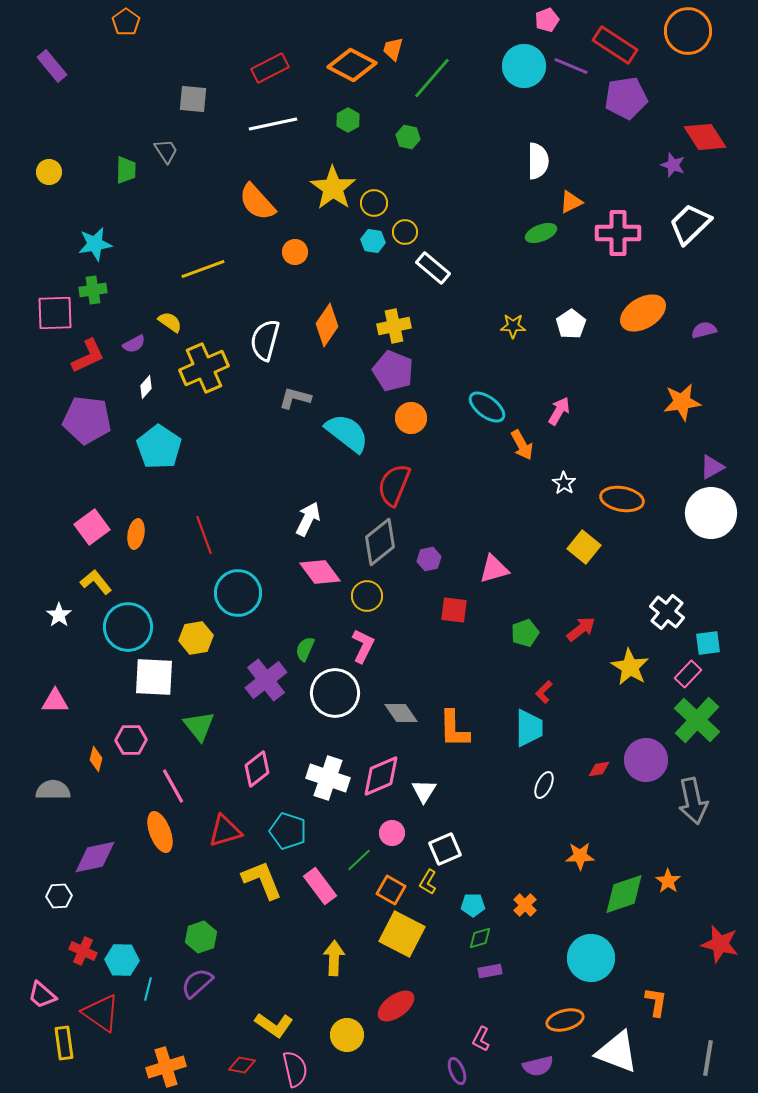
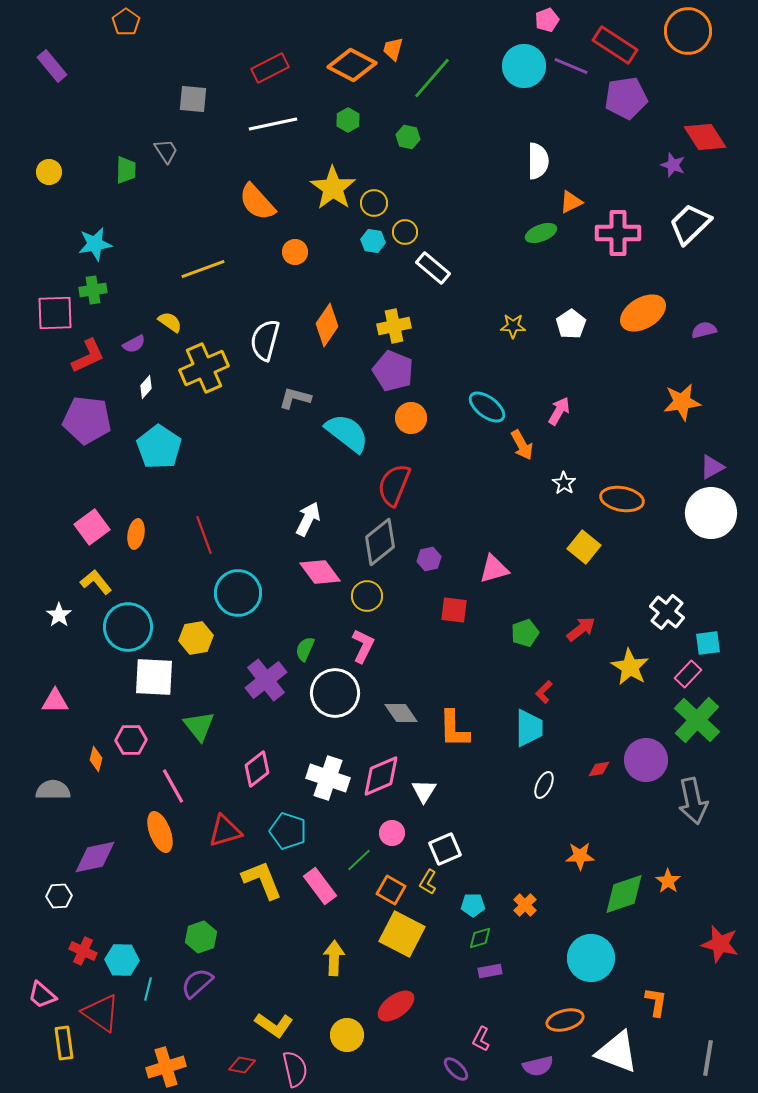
purple ellipse at (457, 1071): moved 1 px left, 2 px up; rotated 24 degrees counterclockwise
